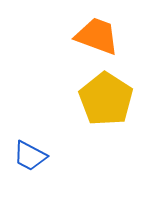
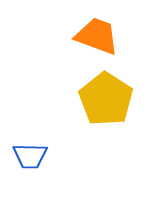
blue trapezoid: rotated 27 degrees counterclockwise
